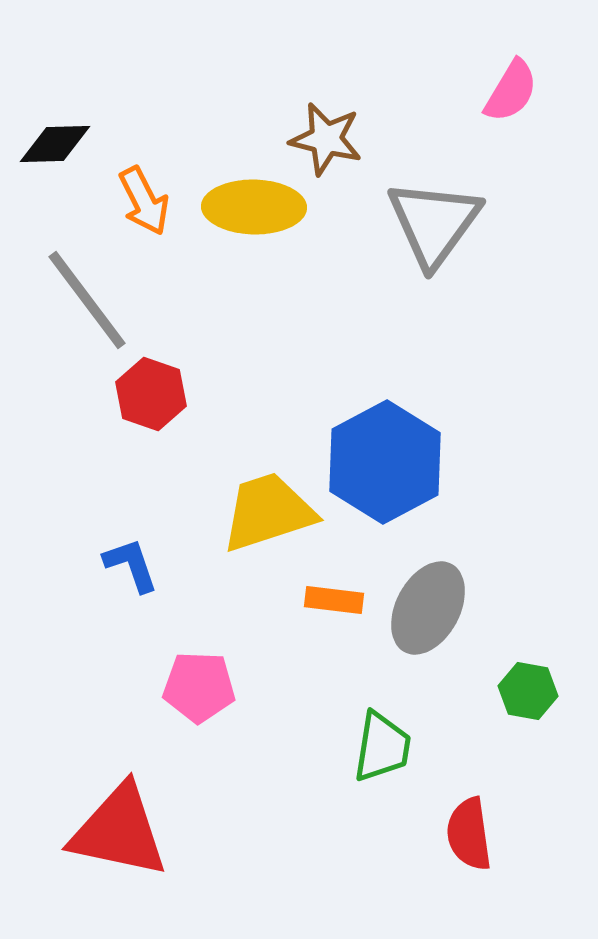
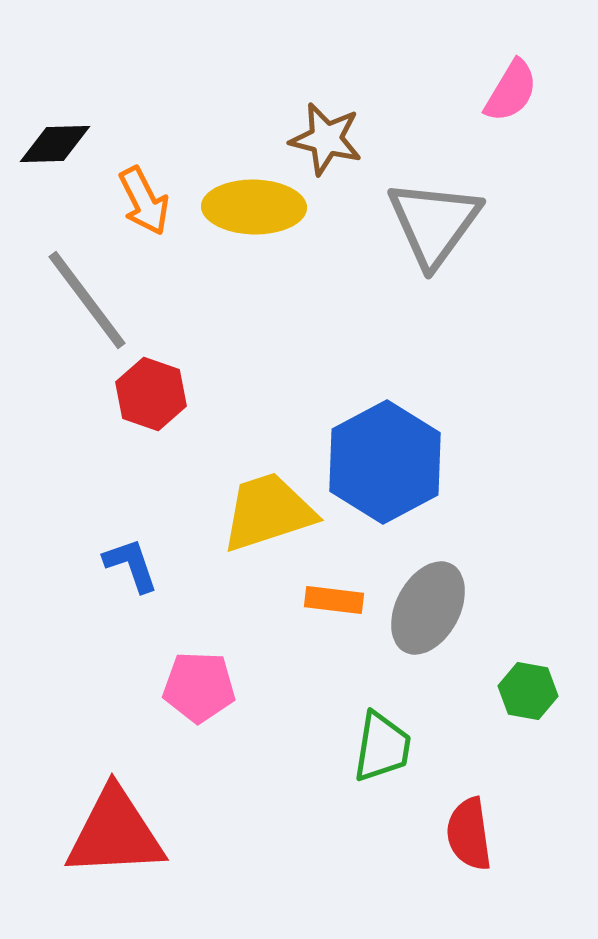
red triangle: moved 4 px left, 2 px down; rotated 15 degrees counterclockwise
